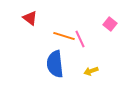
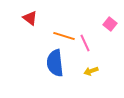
pink line: moved 5 px right, 4 px down
blue semicircle: moved 1 px up
